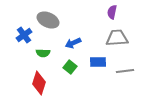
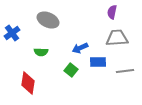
blue cross: moved 12 px left, 2 px up
blue arrow: moved 7 px right, 5 px down
green semicircle: moved 2 px left, 1 px up
green square: moved 1 px right, 3 px down
red diamond: moved 11 px left; rotated 10 degrees counterclockwise
